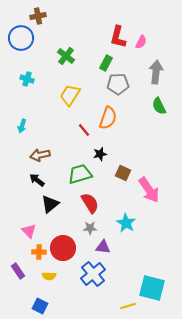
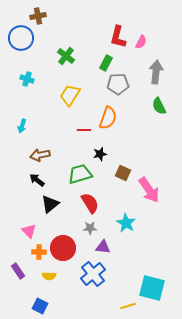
red line: rotated 48 degrees counterclockwise
